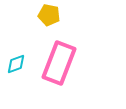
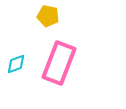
yellow pentagon: moved 1 px left, 1 px down
